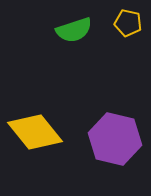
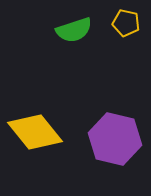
yellow pentagon: moved 2 px left
